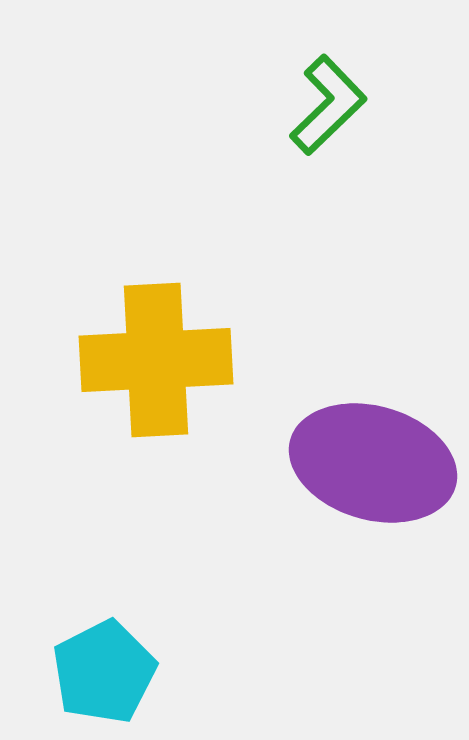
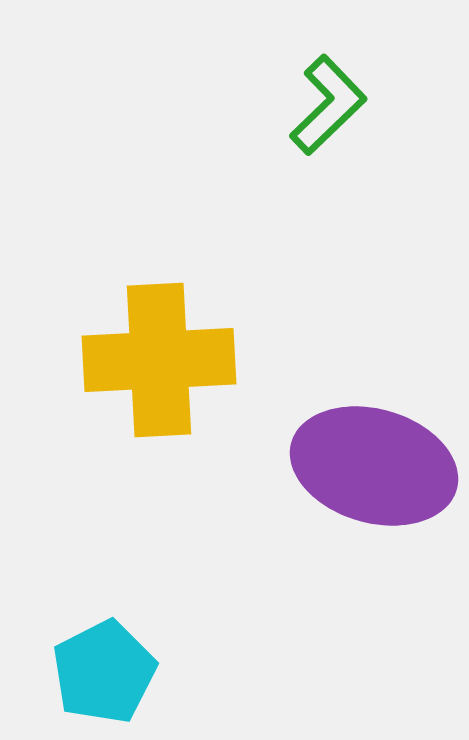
yellow cross: moved 3 px right
purple ellipse: moved 1 px right, 3 px down
